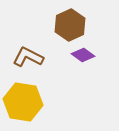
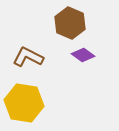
brown hexagon: moved 2 px up; rotated 12 degrees counterclockwise
yellow hexagon: moved 1 px right, 1 px down
